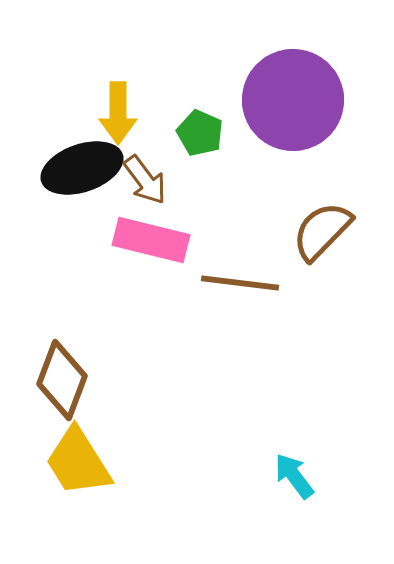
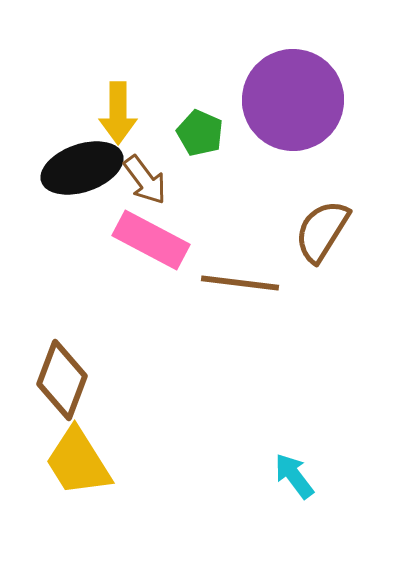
brown semicircle: rotated 12 degrees counterclockwise
pink rectangle: rotated 14 degrees clockwise
